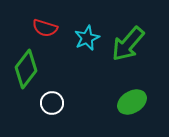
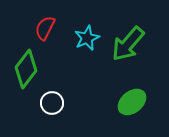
red semicircle: rotated 100 degrees clockwise
green ellipse: rotated 8 degrees counterclockwise
